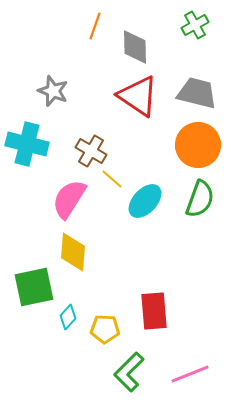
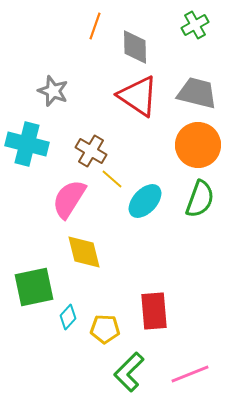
yellow diamond: moved 11 px right; rotated 18 degrees counterclockwise
